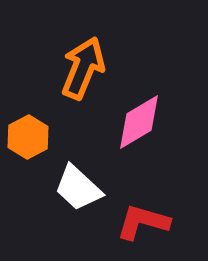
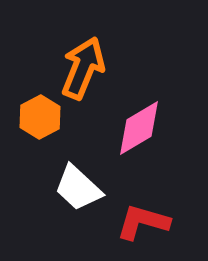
pink diamond: moved 6 px down
orange hexagon: moved 12 px right, 20 px up
